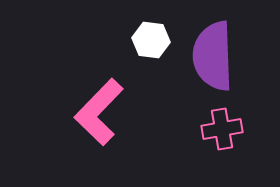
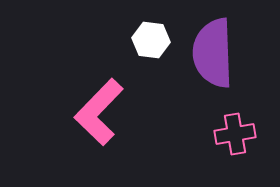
purple semicircle: moved 3 px up
pink cross: moved 13 px right, 5 px down
